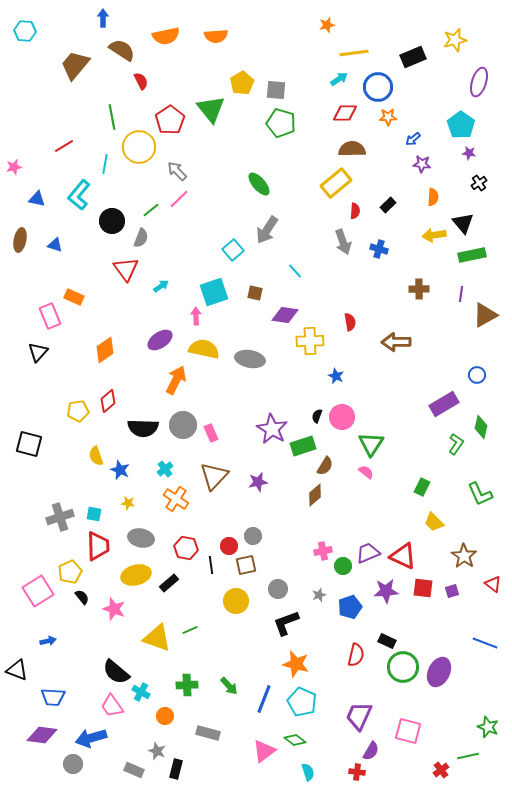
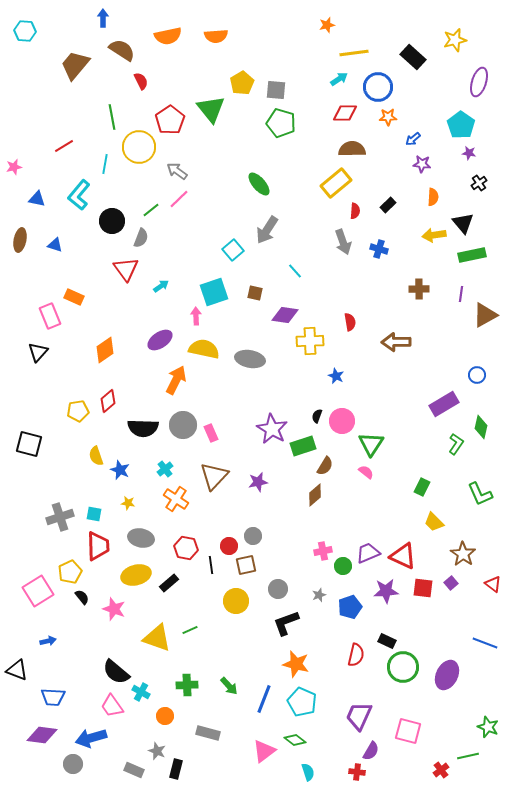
orange semicircle at (166, 36): moved 2 px right
black rectangle at (413, 57): rotated 65 degrees clockwise
gray arrow at (177, 171): rotated 10 degrees counterclockwise
pink circle at (342, 417): moved 4 px down
brown star at (464, 556): moved 1 px left, 2 px up
purple square at (452, 591): moved 1 px left, 8 px up; rotated 24 degrees counterclockwise
purple ellipse at (439, 672): moved 8 px right, 3 px down
